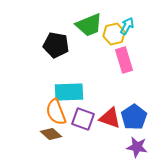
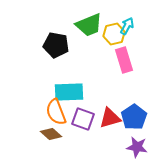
red triangle: rotated 35 degrees counterclockwise
